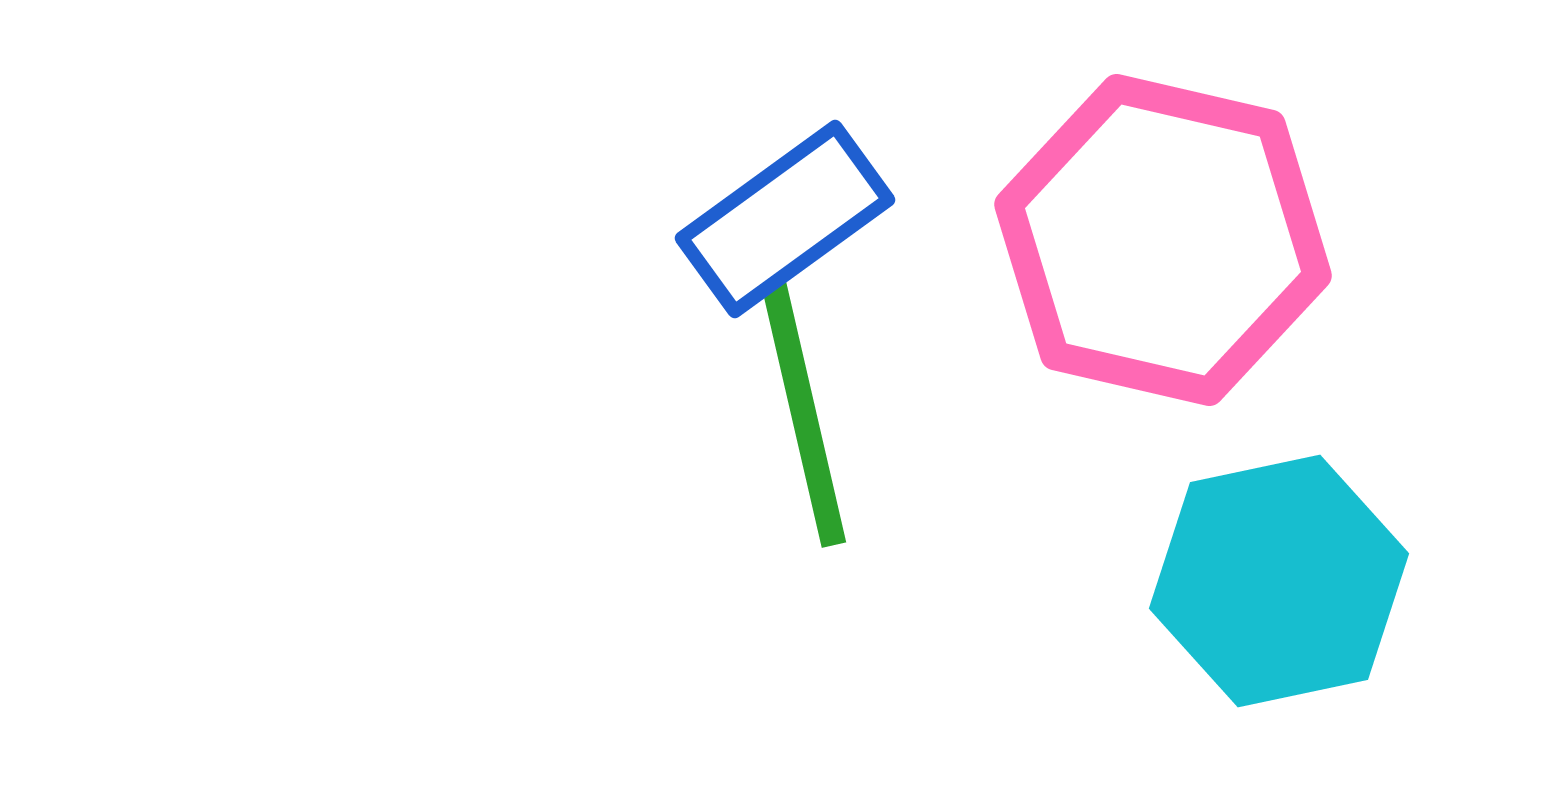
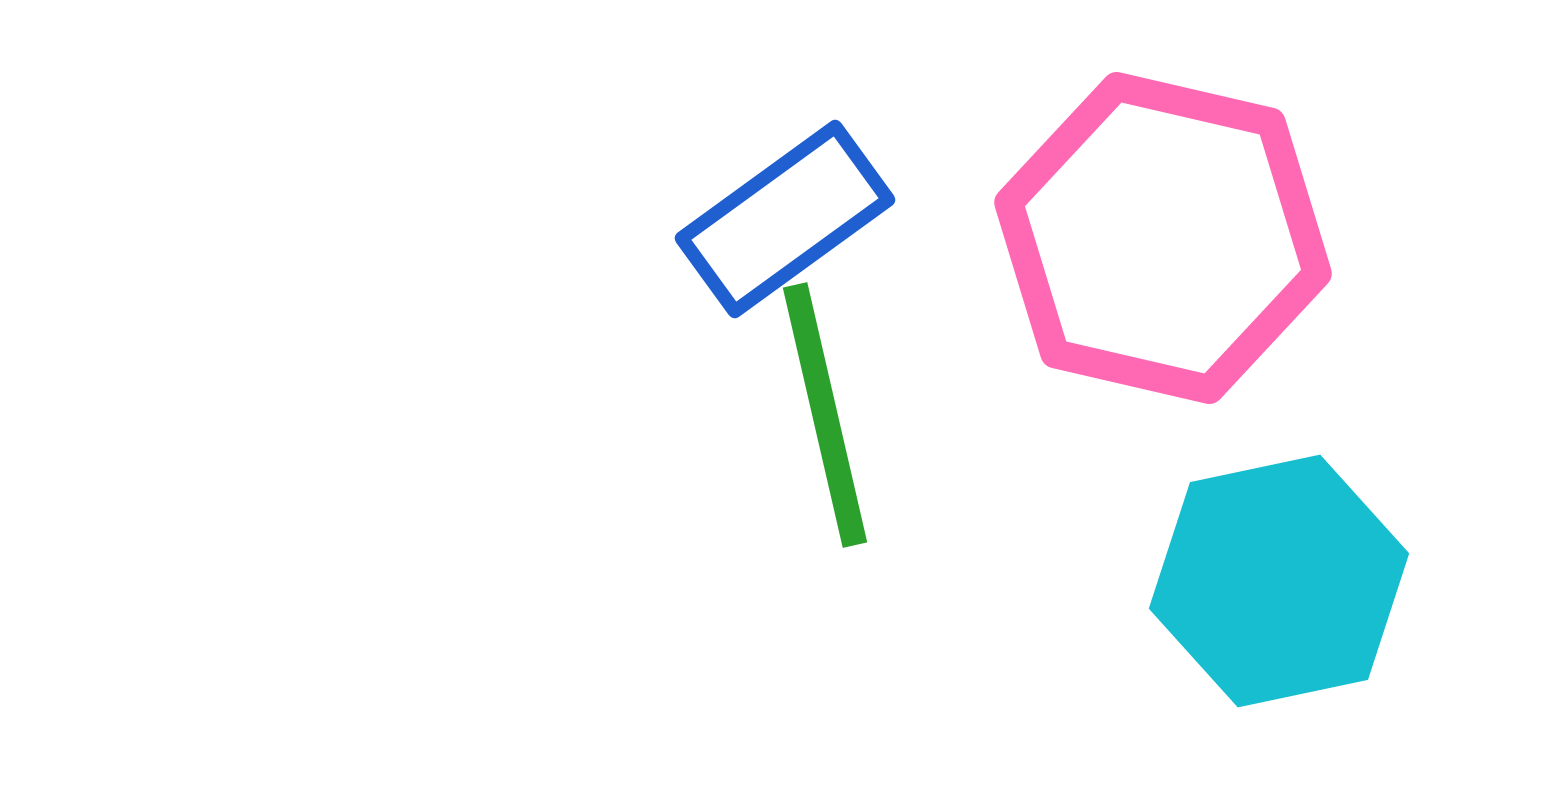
pink hexagon: moved 2 px up
green line: moved 21 px right
